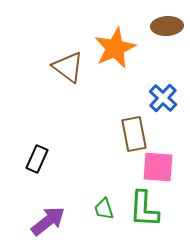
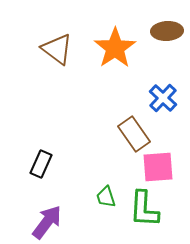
brown ellipse: moved 5 px down
orange star: rotated 9 degrees counterclockwise
brown triangle: moved 11 px left, 18 px up
brown rectangle: rotated 24 degrees counterclockwise
black rectangle: moved 4 px right, 5 px down
pink square: rotated 8 degrees counterclockwise
green trapezoid: moved 2 px right, 12 px up
purple arrow: moved 1 px left, 1 px down; rotated 15 degrees counterclockwise
